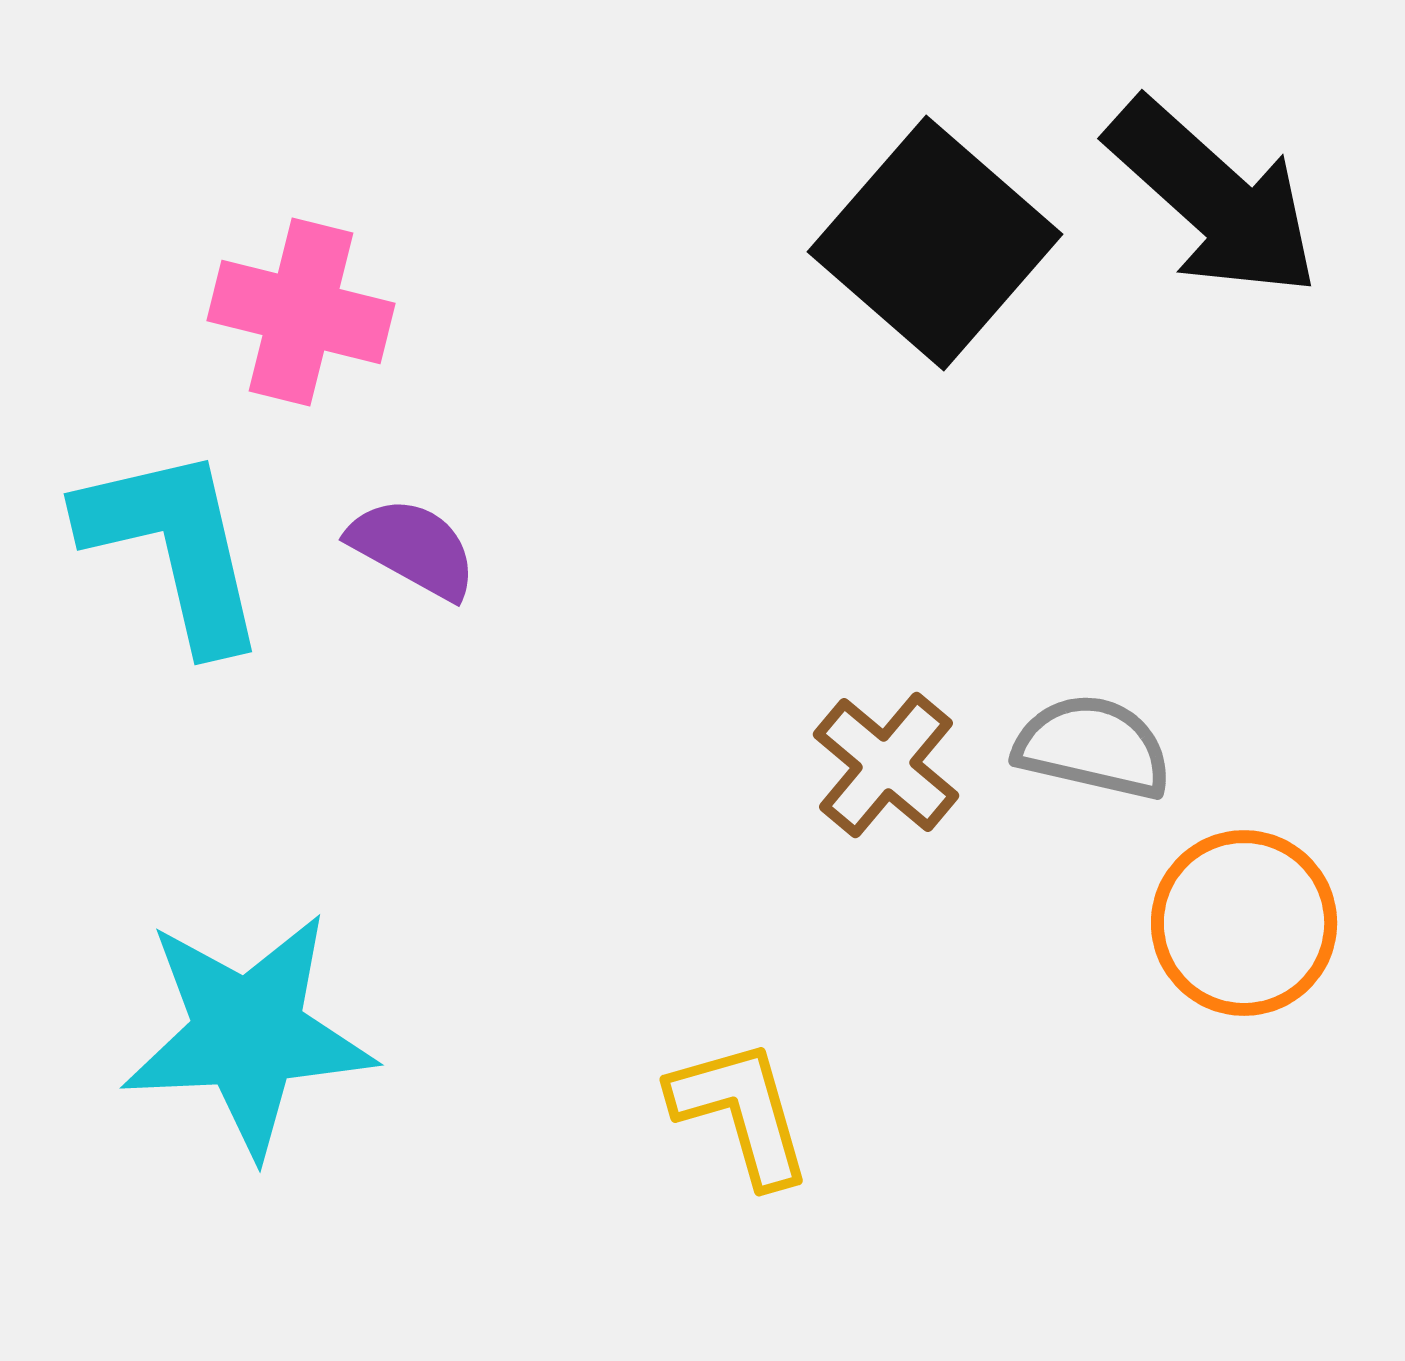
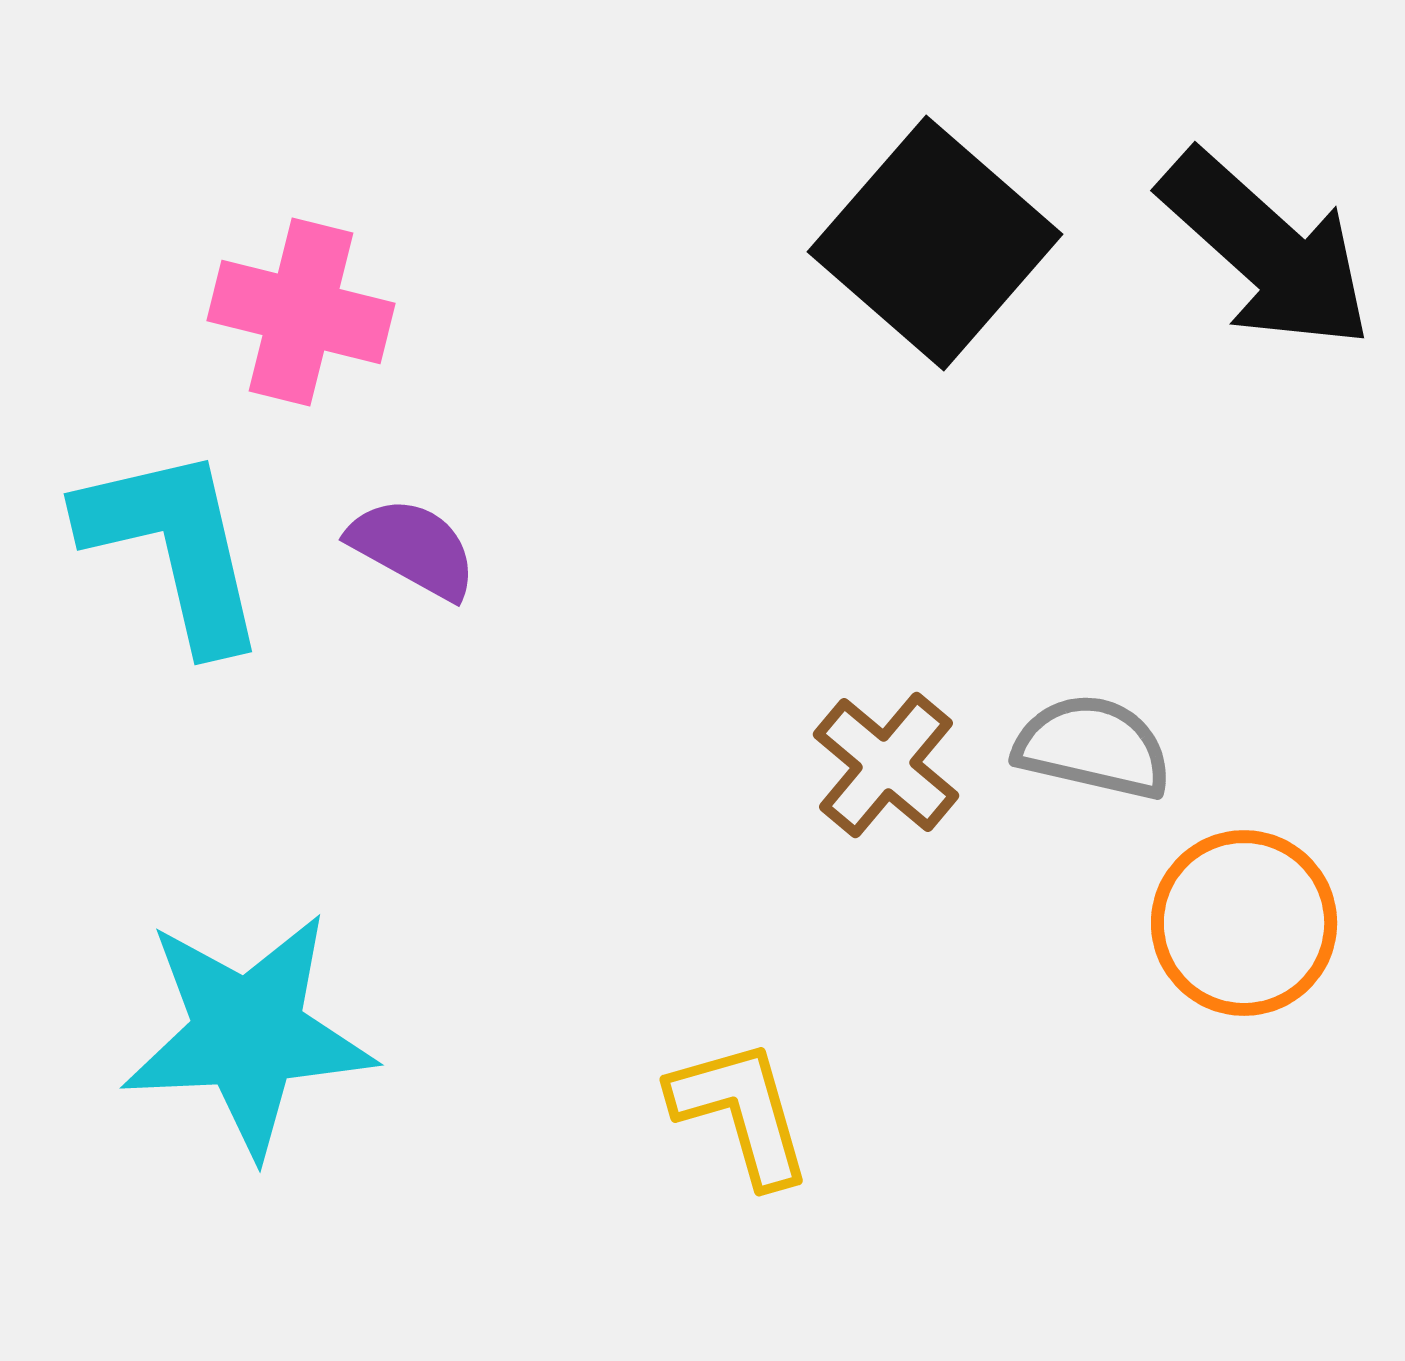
black arrow: moved 53 px right, 52 px down
